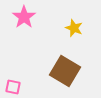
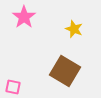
yellow star: moved 1 px down
